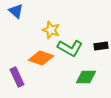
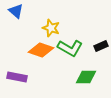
yellow star: moved 2 px up
black rectangle: rotated 16 degrees counterclockwise
orange diamond: moved 8 px up
purple rectangle: rotated 54 degrees counterclockwise
